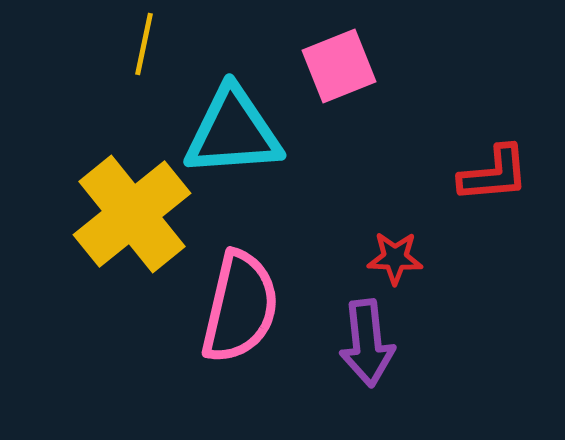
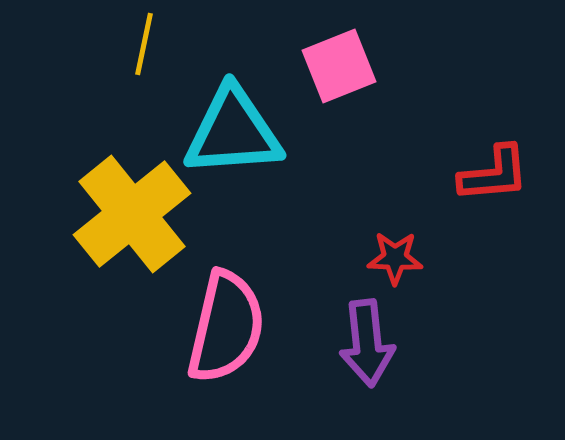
pink semicircle: moved 14 px left, 20 px down
